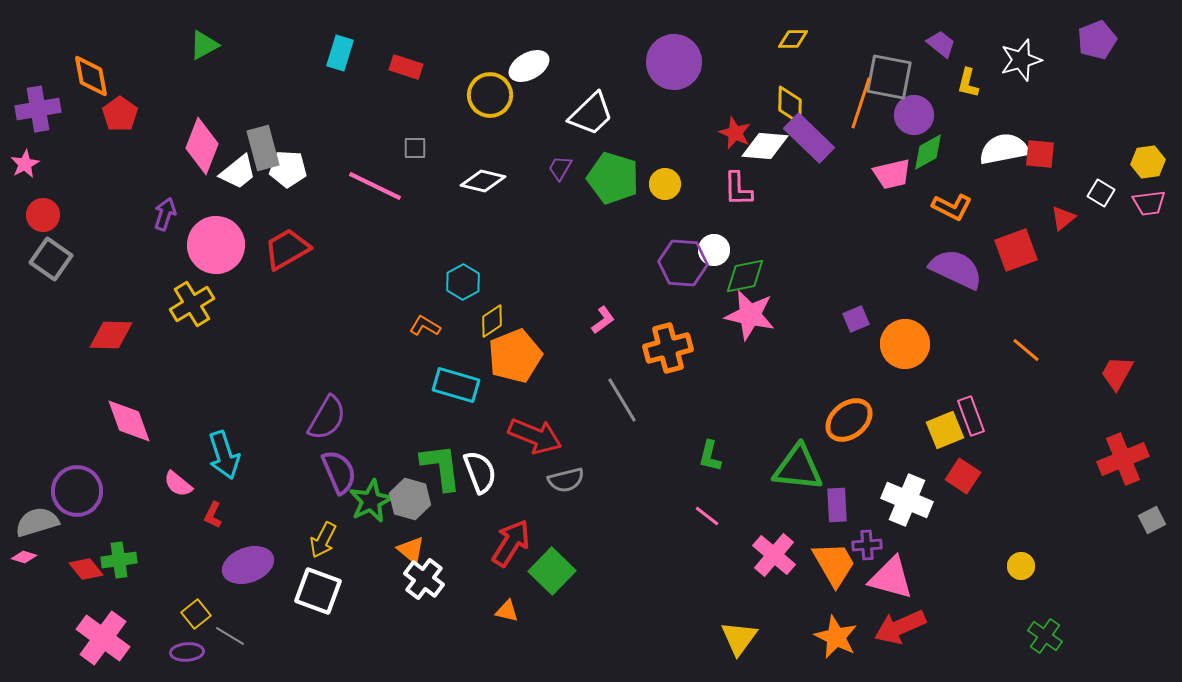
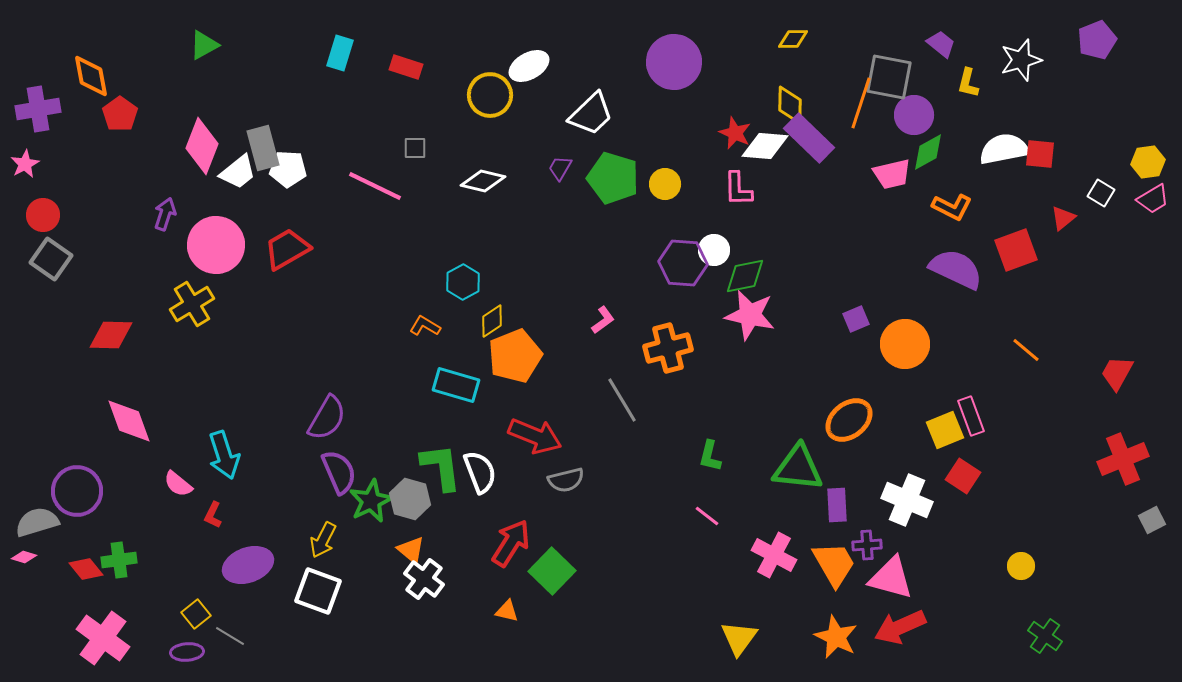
pink trapezoid at (1149, 203): moved 4 px right, 4 px up; rotated 24 degrees counterclockwise
pink cross at (774, 555): rotated 12 degrees counterclockwise
